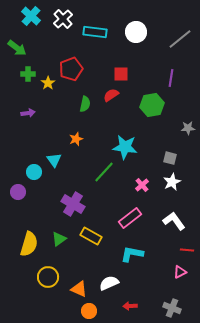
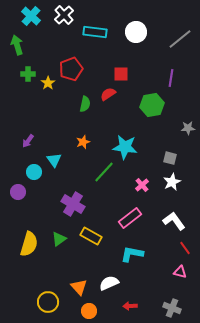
white cross: moved 1 px right, 4 px up
green arrow: moved 3 px up; rotated 144 degrees counterclockwise
red semicircle: moved 3 px left, 1 px up
purple arrow: moved 28 px down; rotated 136 degrees clockwise
orange star: moved 7 px right, 3 px down
red line: moved 2 px left, 2 px up; rotated 48 degrees clockwise
pink triangle: rotated 40 degrees clockwise
yellow circle: moved 25 px down
orange triangle: moved 2 px up; rotated 24 degrees clockwise
